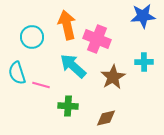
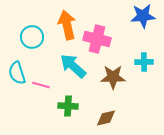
pink cross: rotated 8 degrees counterclockwise
brown star: rotated 30 degrees clockwise
